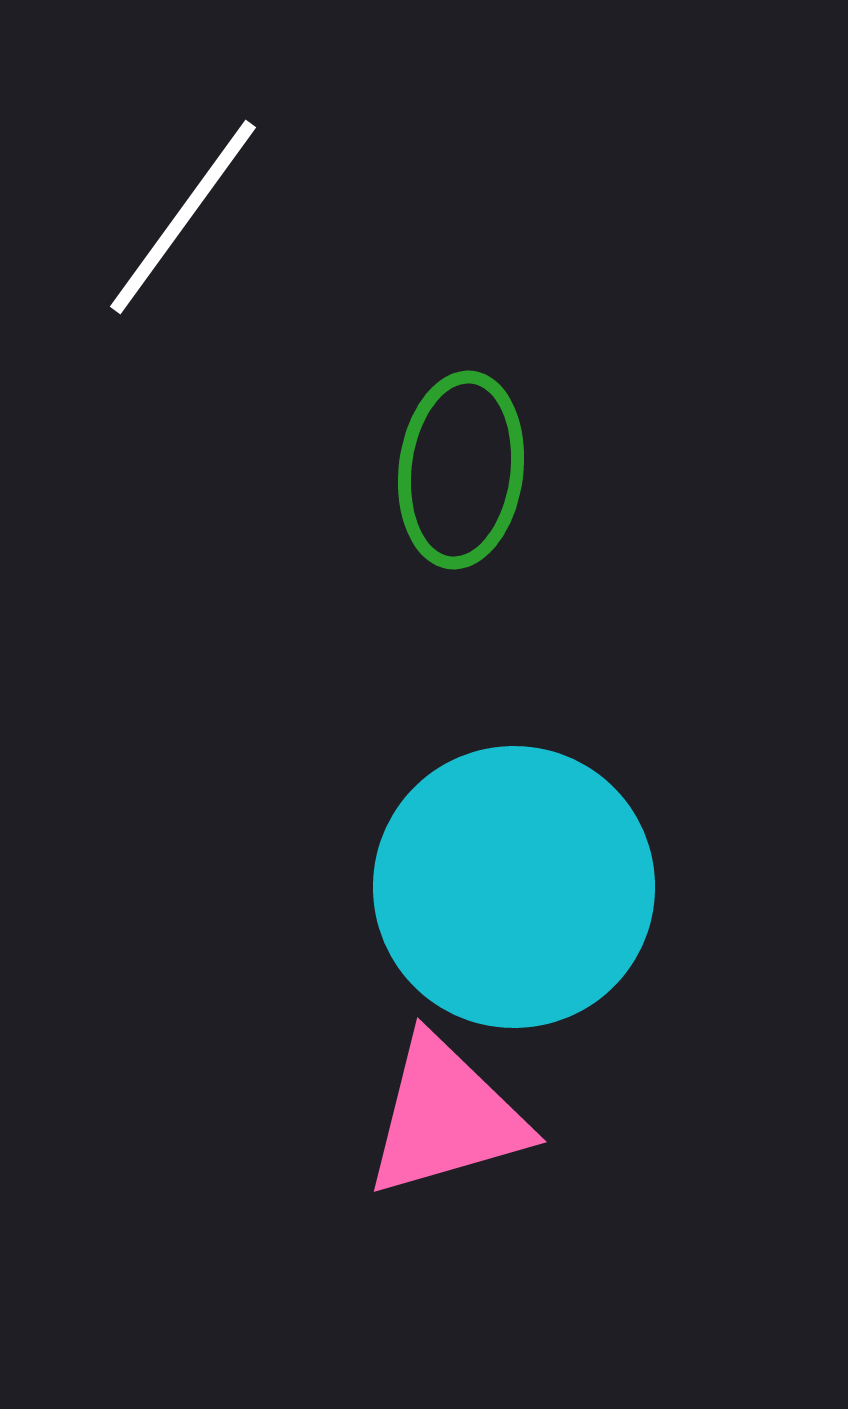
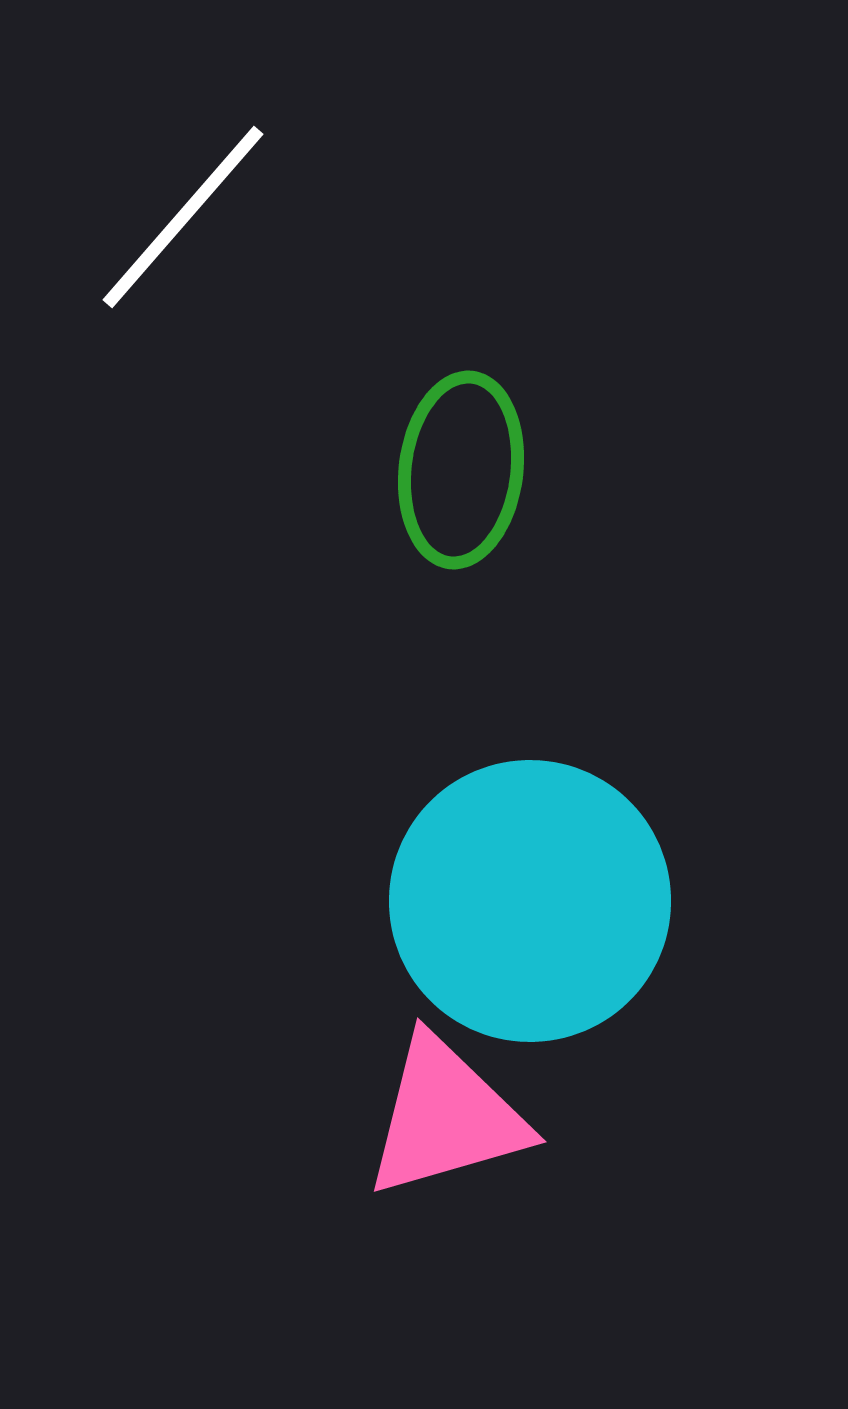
white line: rotated 5 degrees clockwise
cyan circle: moved 16 px right, 14 px down
